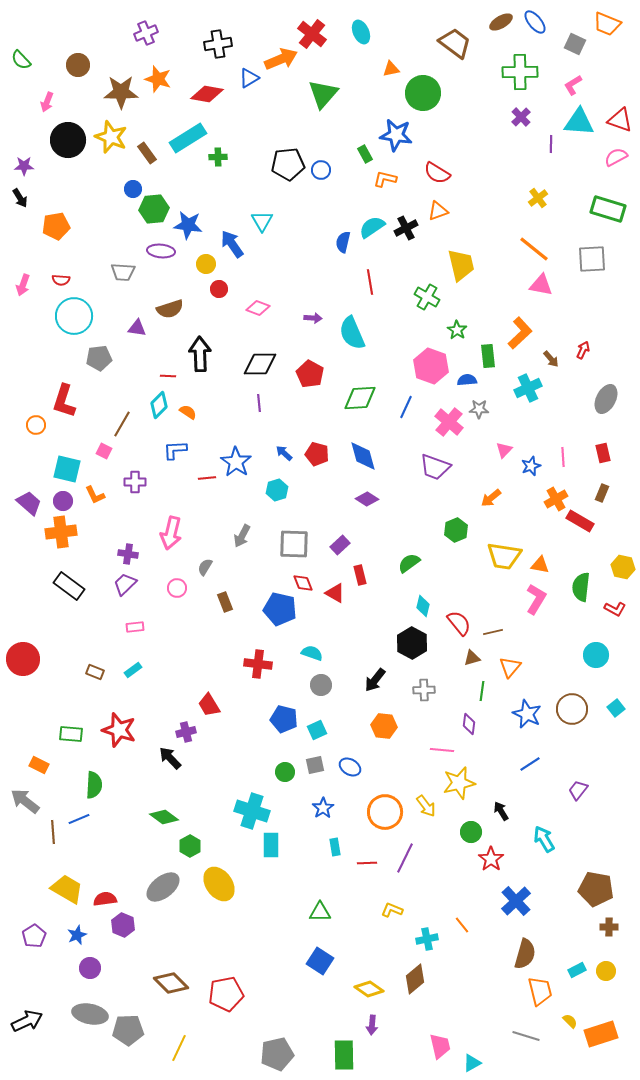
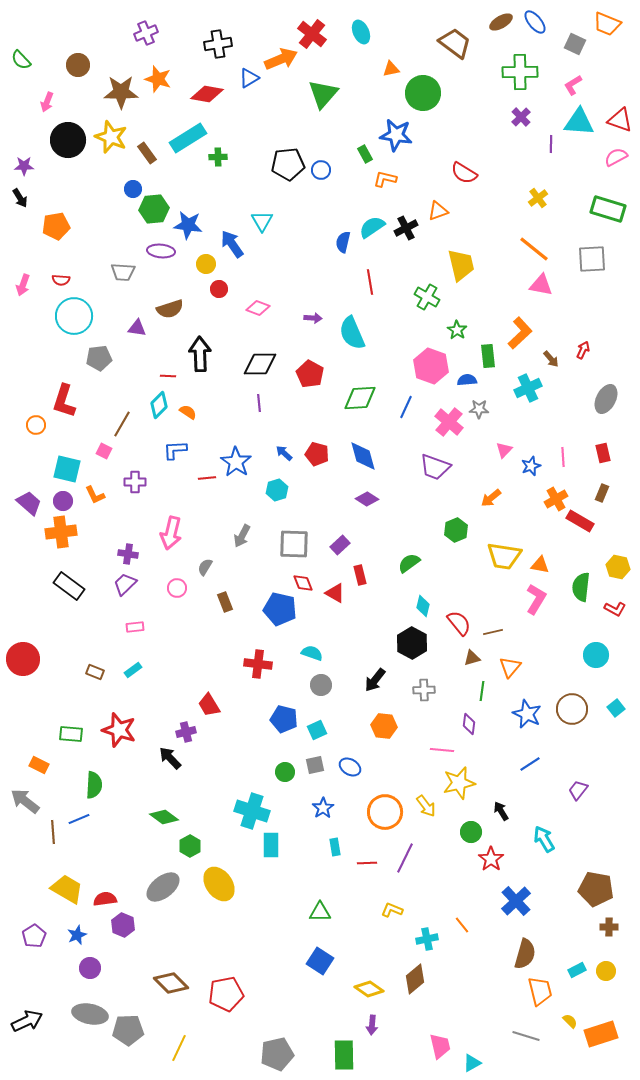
red semicircle at (437, 173): moved 27 px right
yellow hexagon at (623, 567): moved 5 px left
